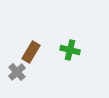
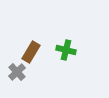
green cross: moved 4 px left
